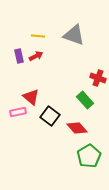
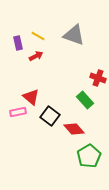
yellow line: rotated 24 degrees clockwise
purple rectangle: moved 1 px left, 13 px up
red diamond: moved 3 px left, 1 px down
